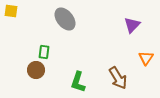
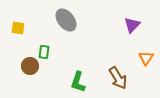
yellow square: moved 7 px right, 17 px down
gray ellipse: moved 1 px right, 1 px down
brown circle: moved 6 px left, 4 px up
